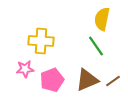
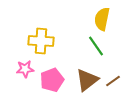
brown triangle: rotated 15 degrees counterclockwise
